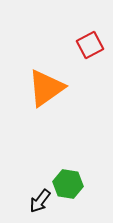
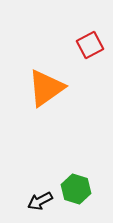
green hexagon: moved 8 px right, 5 px down; rotated 8 degrees clockwise
black arrow: rotated 25 degrees clockwise
